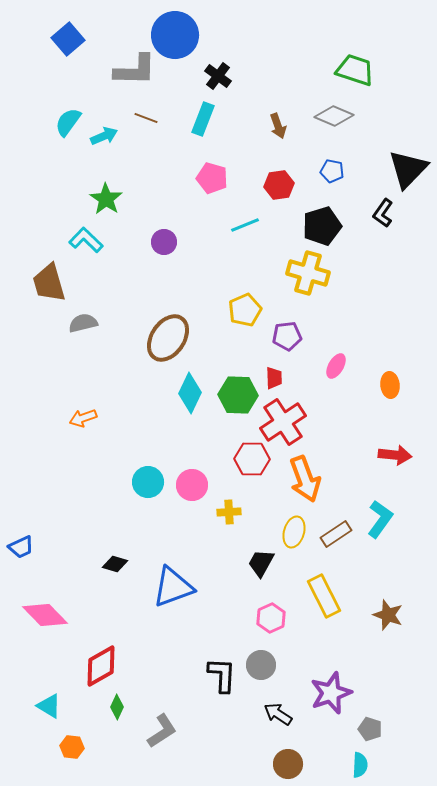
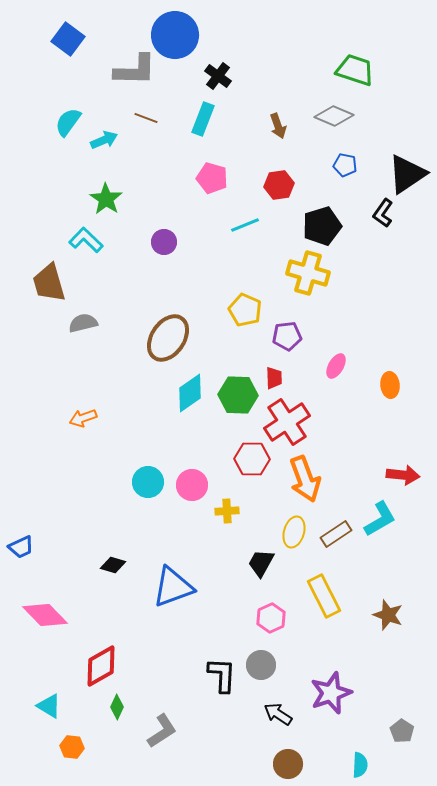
blue square at (68, 39): rotated 12 degrees counterclockwise
cyan arrow at (104, 136): moved 4 px down
black triangle at (408, 169): moved 1 px left, 5 px down; rotated 12 degrees clockwise
blue pentagon at (332, 171): moved 13 px right, 6 px up
yellow pentagon at (245, 310): rotated 24 degrees counterclockwise
cyan diamond at (190, 393): rotated 30 degrees clockwise
red cross at (283, 422): moved 4 px right
red arrow at (395, 455): moved 8 px right, 20 px down
yellow cross at (229, 512): moved 2 px left, 1 px up
cyan L-shape at (380, 519): rotated 24 degrees clockwise
black diamond at (115, 564): moved 2 px left, 1 px down
gray pentagon at (370, 729): moved 32 px right, 2 px down; rotated 15 degrees clockwise
